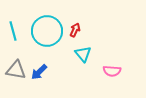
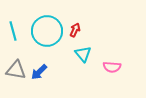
pink semicircle: moved 4 px up
